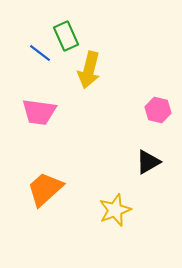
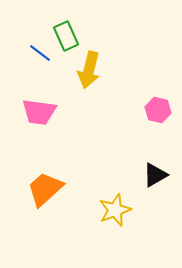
black triangle: moved 7 px right, 13 px down
